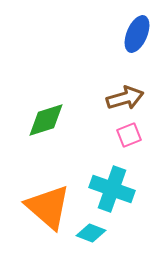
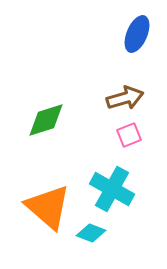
cyan cross: rotated 9 degrees clockwise
